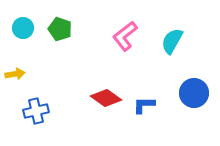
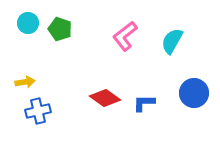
cyan circle: moved 5 px right, 5 px up
yellow arrow: moved 10 px right, 8 px down
red diamond: moved 1 px left
blue L-shape: moved 2 px up
blue cross: moved 2 px right
